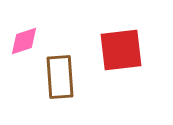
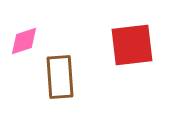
red square: moved 11 px right, 5 px up
